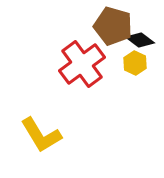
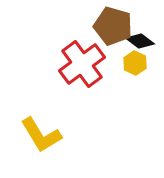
black diamond: moved 1 px down
